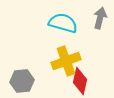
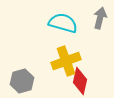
gray hexagon: rotated 10 degrees counterclockwise
